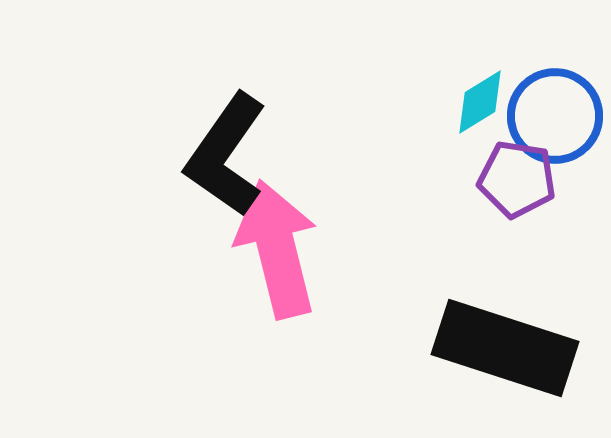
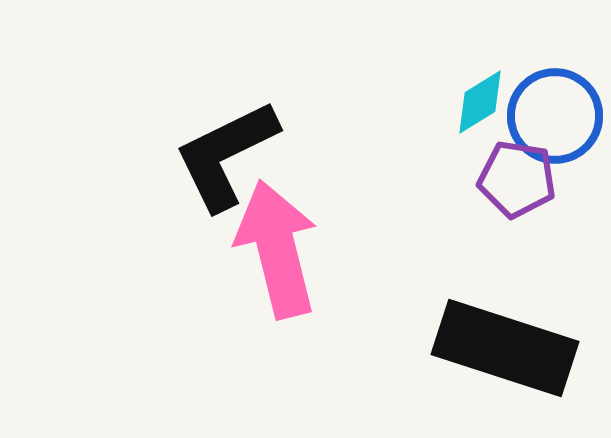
black L-shape: rotated 29 degrees clockwise
